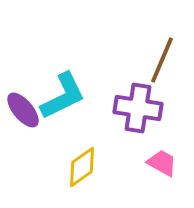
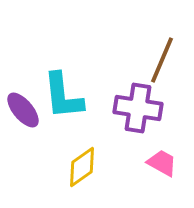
cyan L-shape: rotated 110 degrees clockwise
